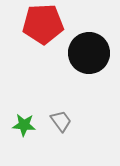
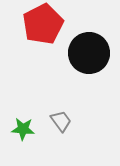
red pentagon: rotated 24 degrees counterclockwise
green star: moved 1 px left, 4 px down
